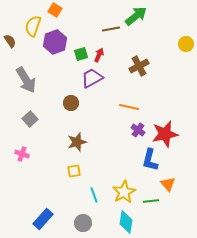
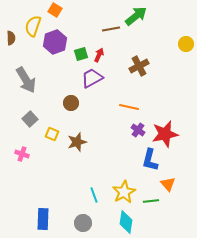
brown semicircle: moved 1 px right, 3 px up; rotated 32 degrees clockwise
yellow square: moved 22 px left, 37 px up; rotated 32 degrees clockwise
blue rectangle: rotated 40 degrees counterclockwise
